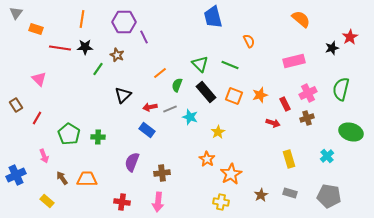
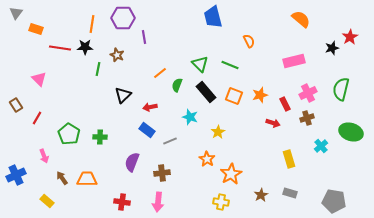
orange line at (82, 19): moved 10 px right, 5 px down
purple hexagon at (124, 22): moved 1 px left, 4 px up
purple line at (144, 37): rotated 16 degrees clockwise
green line at (98, 69): rotated 24 degrees counterclockwise
gray line at (170, 109): moved 32 px down
green cross at (98, 137): moved 2 px right
cyan cross at (327, 156): moved 6 px left, 10 px up
gray pentagon at (329, 196): moved 5 px right, 5 px down
